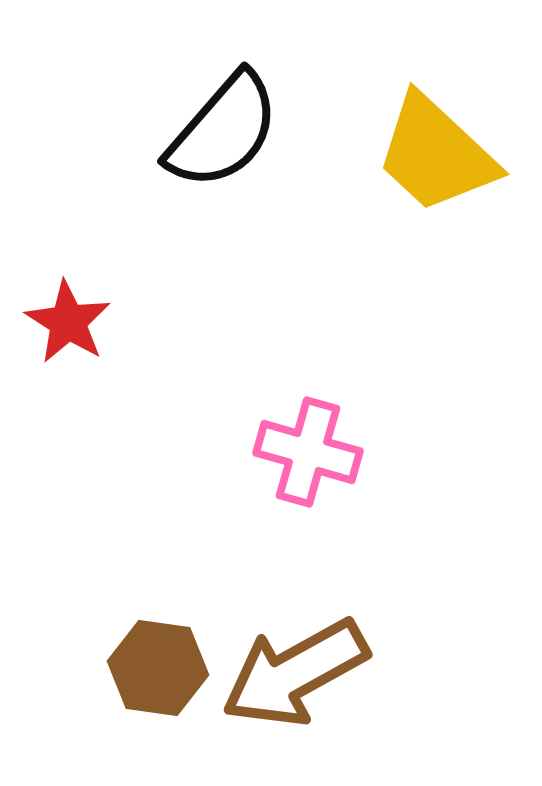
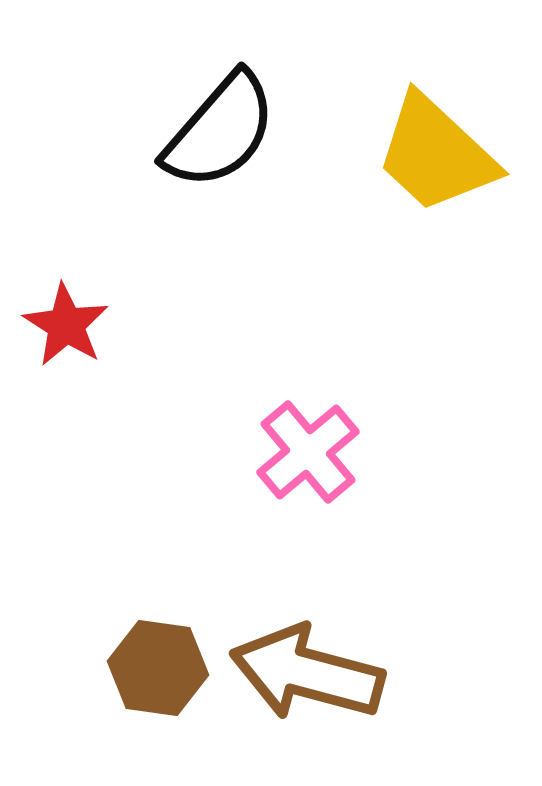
black semicircle: moved 3 px left
red star: moved 2 px left, 3 px down
pink cross: rotated 34 degrees clockwise
brown arrow: moved 12 px right; rotated 44 degrees clockwise
